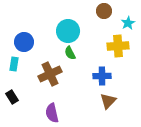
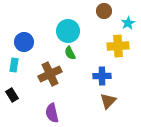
cyan rectangle: moved 1 px down
black rectangle: moved 2 px up
